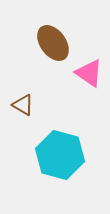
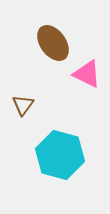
pink triangle: moved 2 px left, 1 px down; rotated 8 degrees counterclockwise
brown triangle: rotated 35 degrees clockwise
